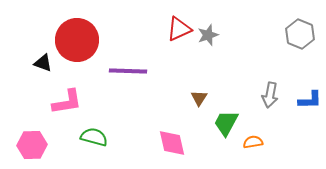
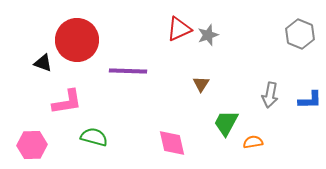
brown triangle: moved 2 px right, 14 px up
